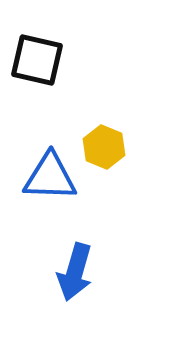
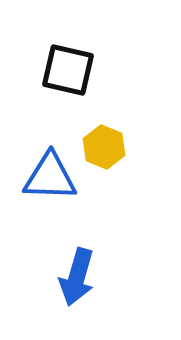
black square: moved 31 px right, 10 px down
blue arrow: moved 2 px right, 5 px down
